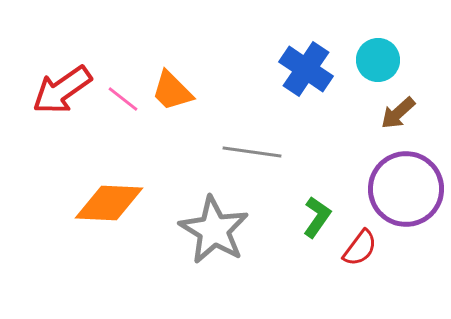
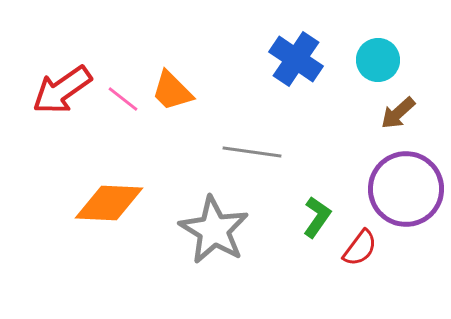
blue cross: moved 10 px left, 10 px up
